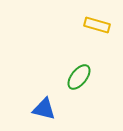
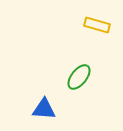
blue triangle: rotated 10 degrees counterclockwise
